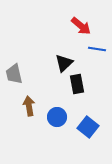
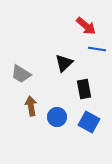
red arrow: moved 5 px right
gray trapezoid: moved 7 px right; rotated 45 degrees counterclockwise
black rectangle: moved 7 px right, 5 px down
brown arrow: moved 2 px right
blue square: moved 1 px right, 5 px up; rotated 10 degrees counterclockwise
